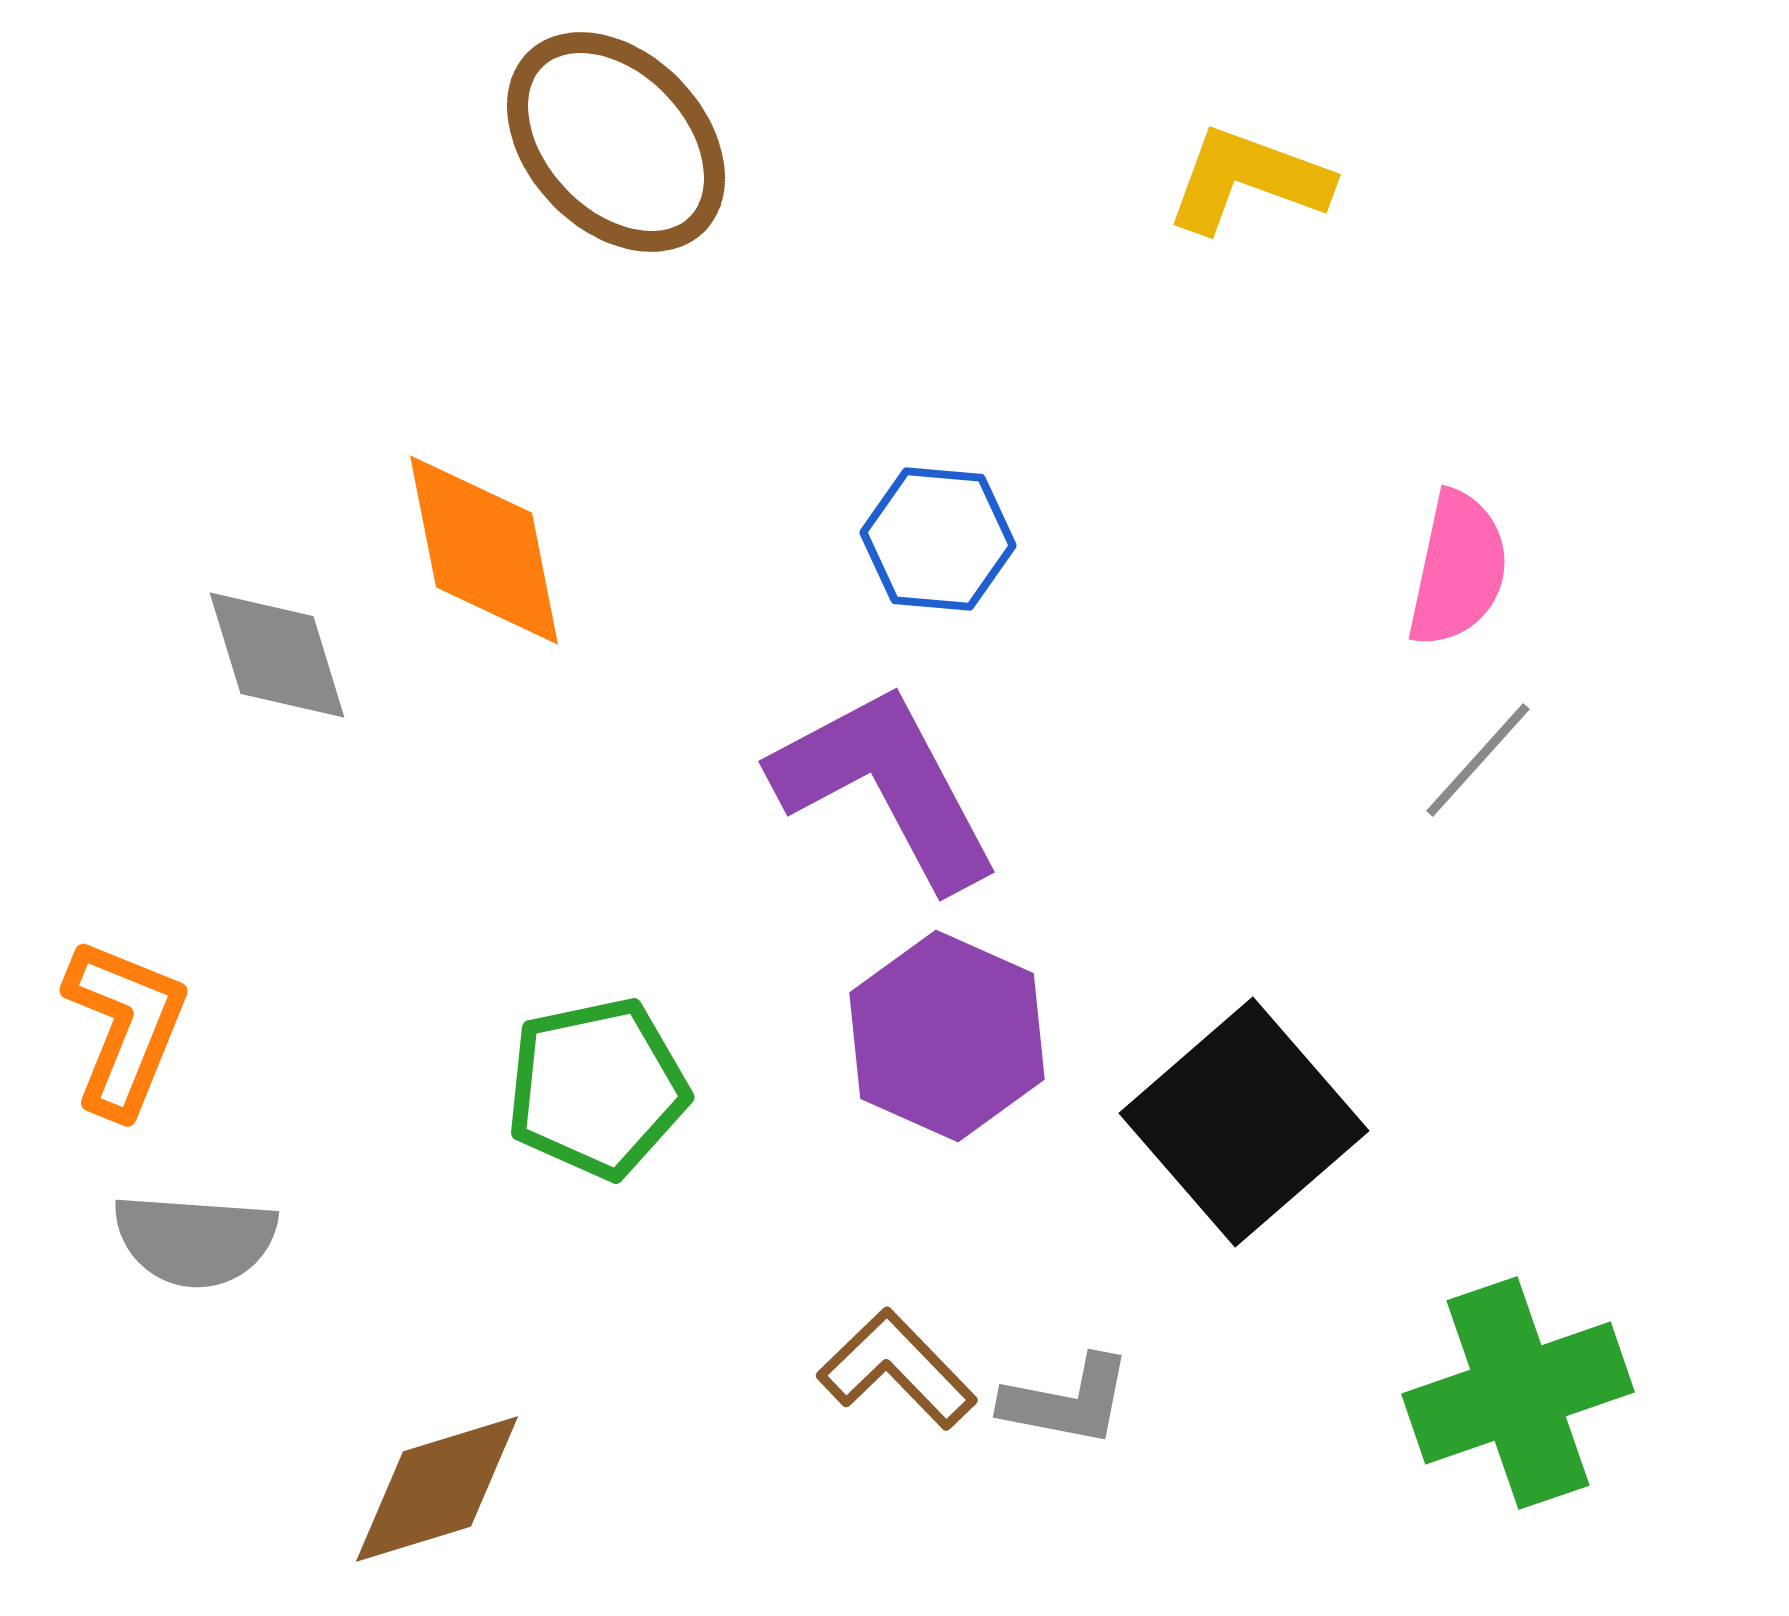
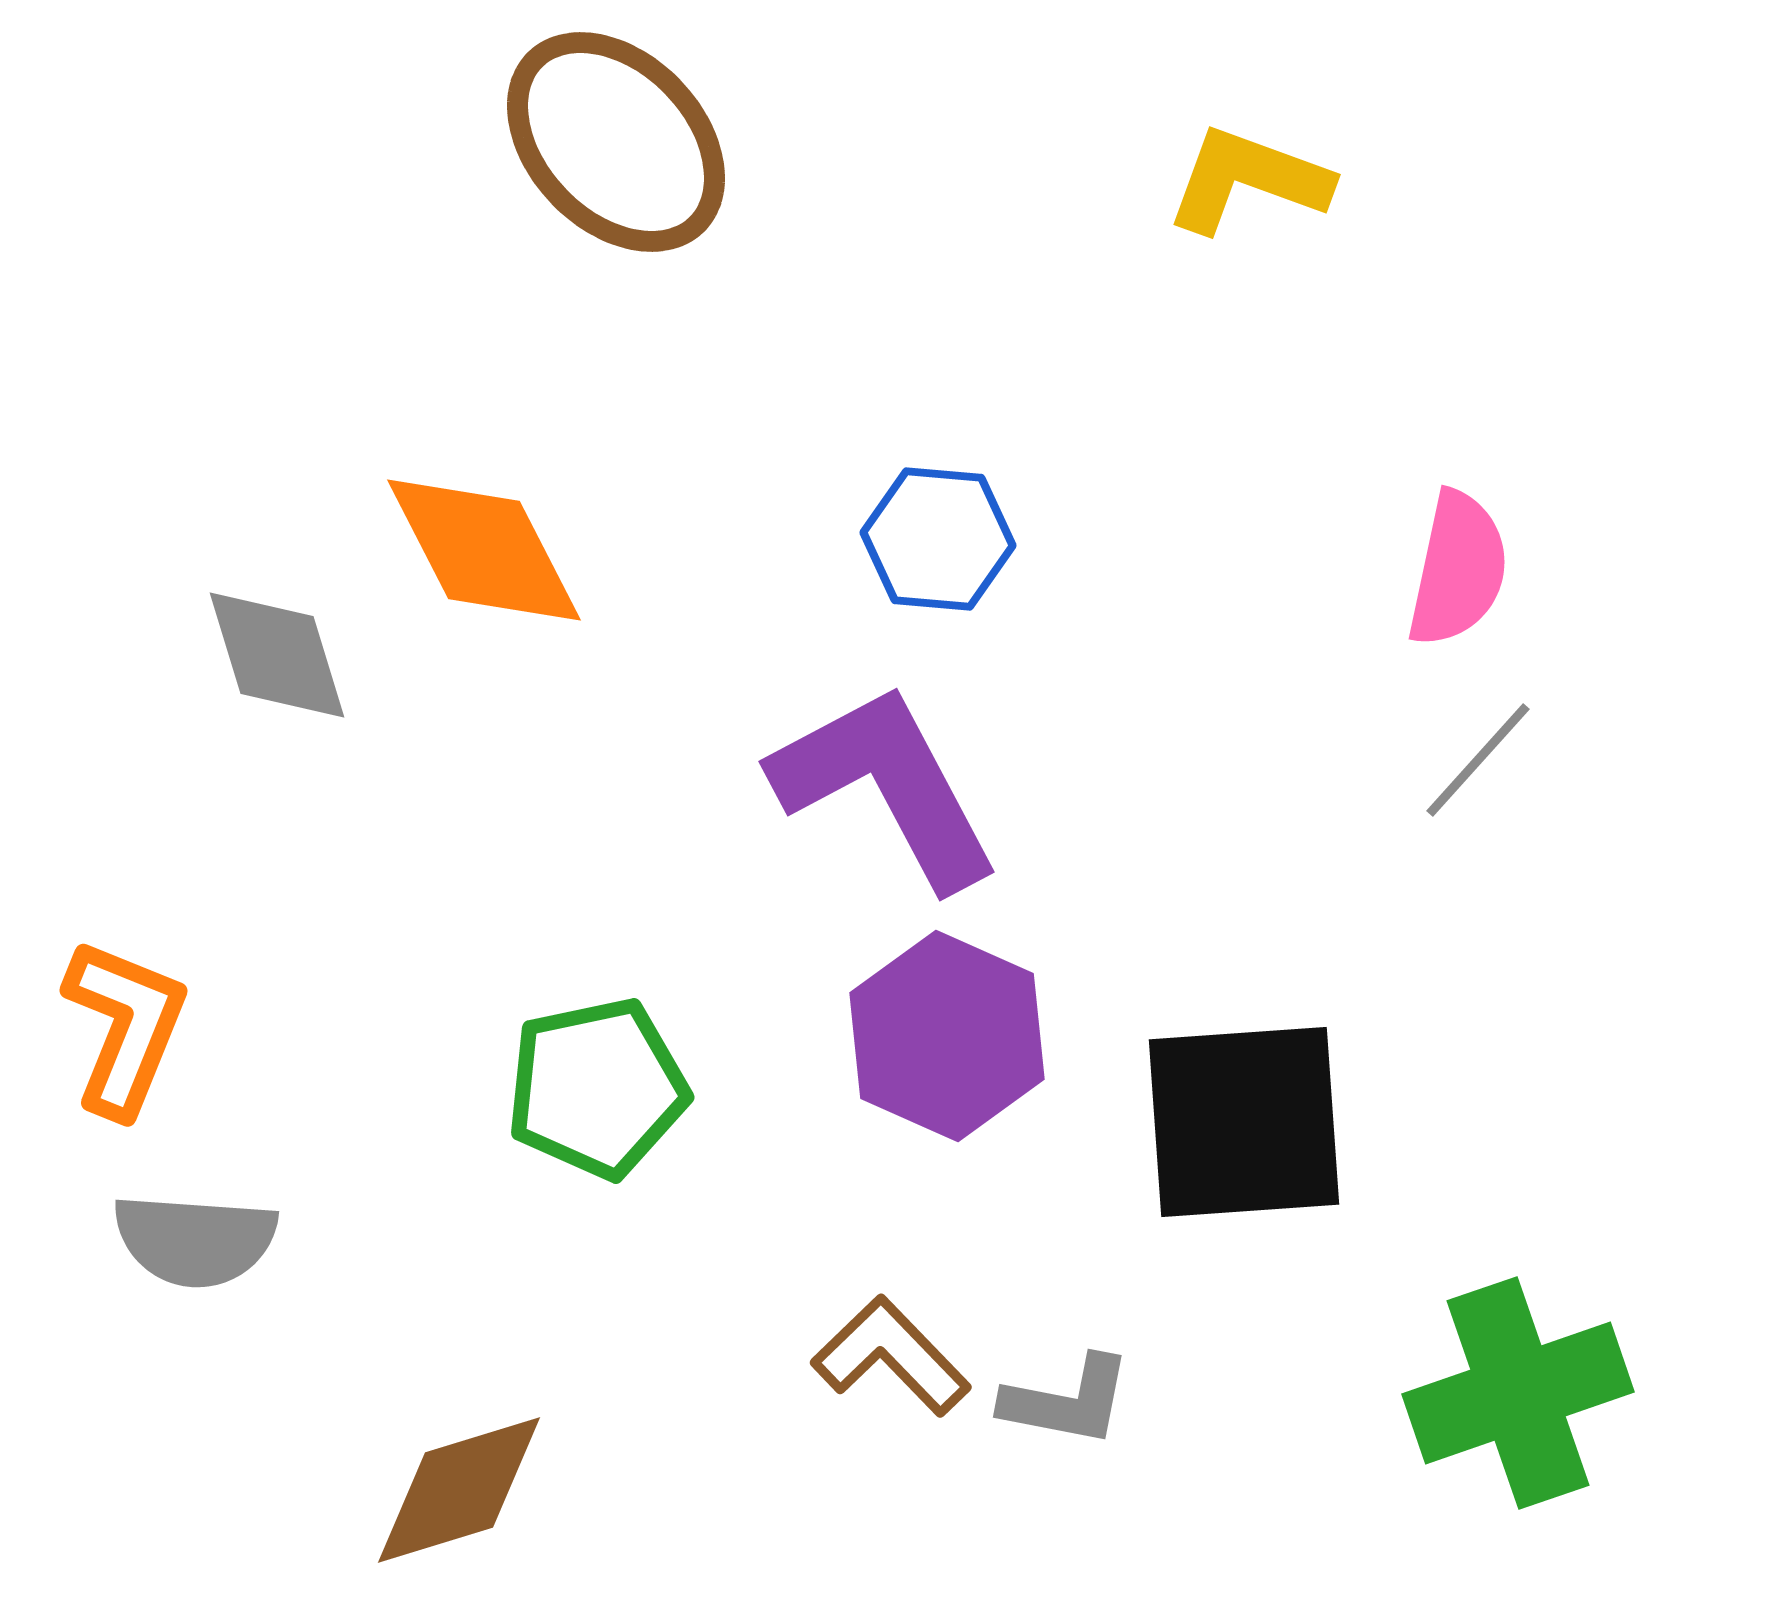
orange diamond: rotated 16 degrees counterclockwise
black square: rotated 37 degrees clockwise
brown L-shape: moved 6 px left, 13 px up
brown diamond: moved 22 px right, 1 px down
